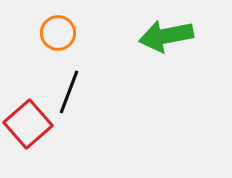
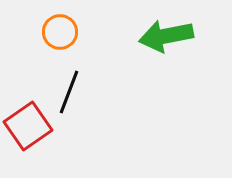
orange circle: moved 2 px right, 1 px up
red square: moved 2 px down; rotated 6 degrees clockwise
